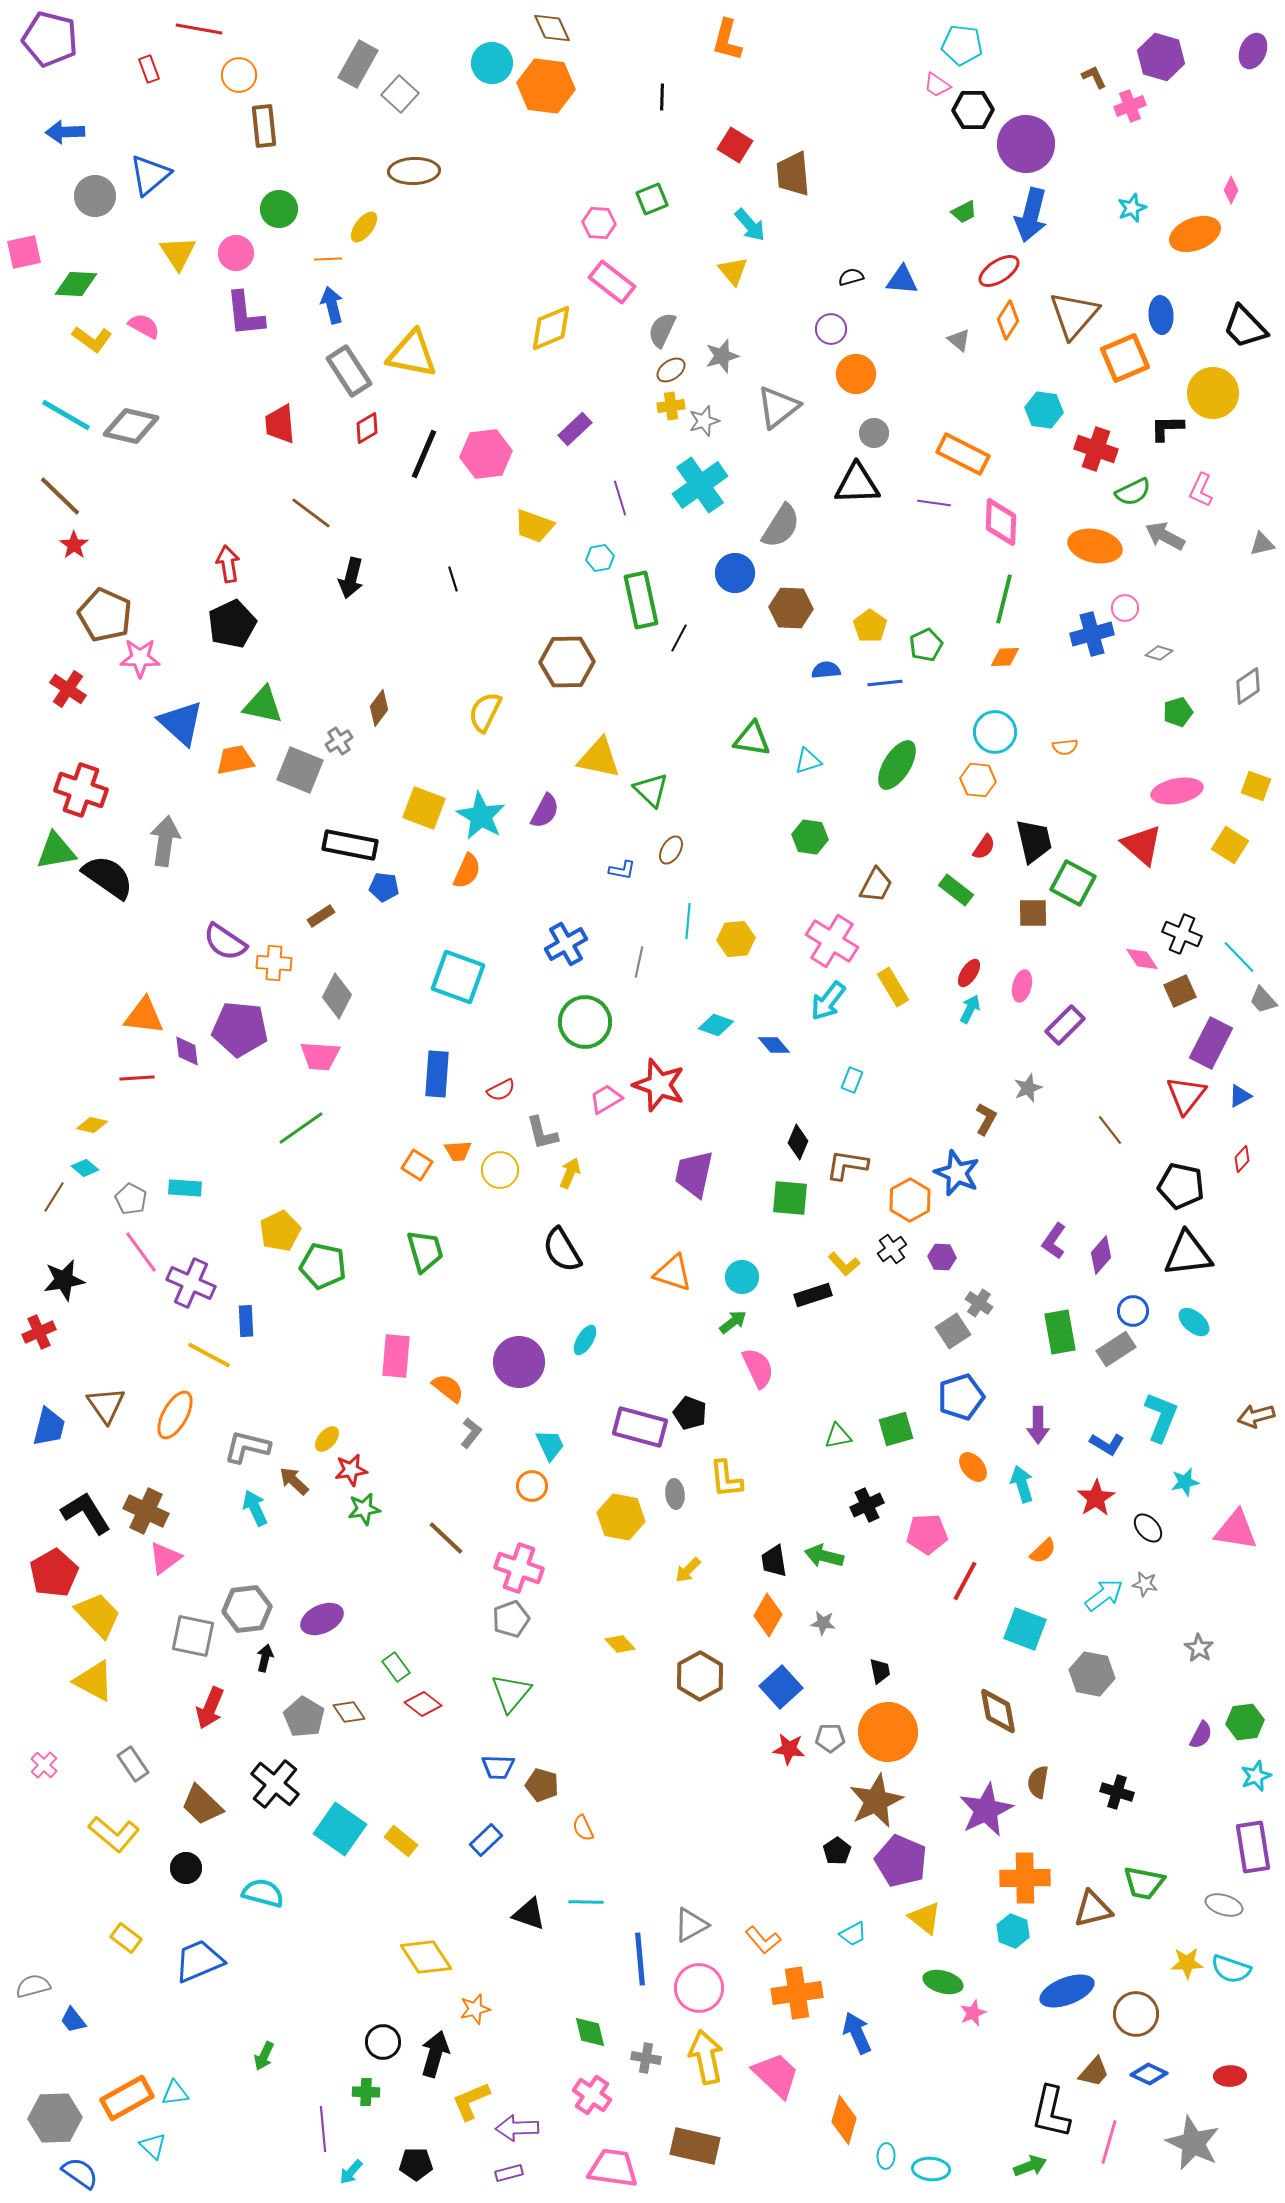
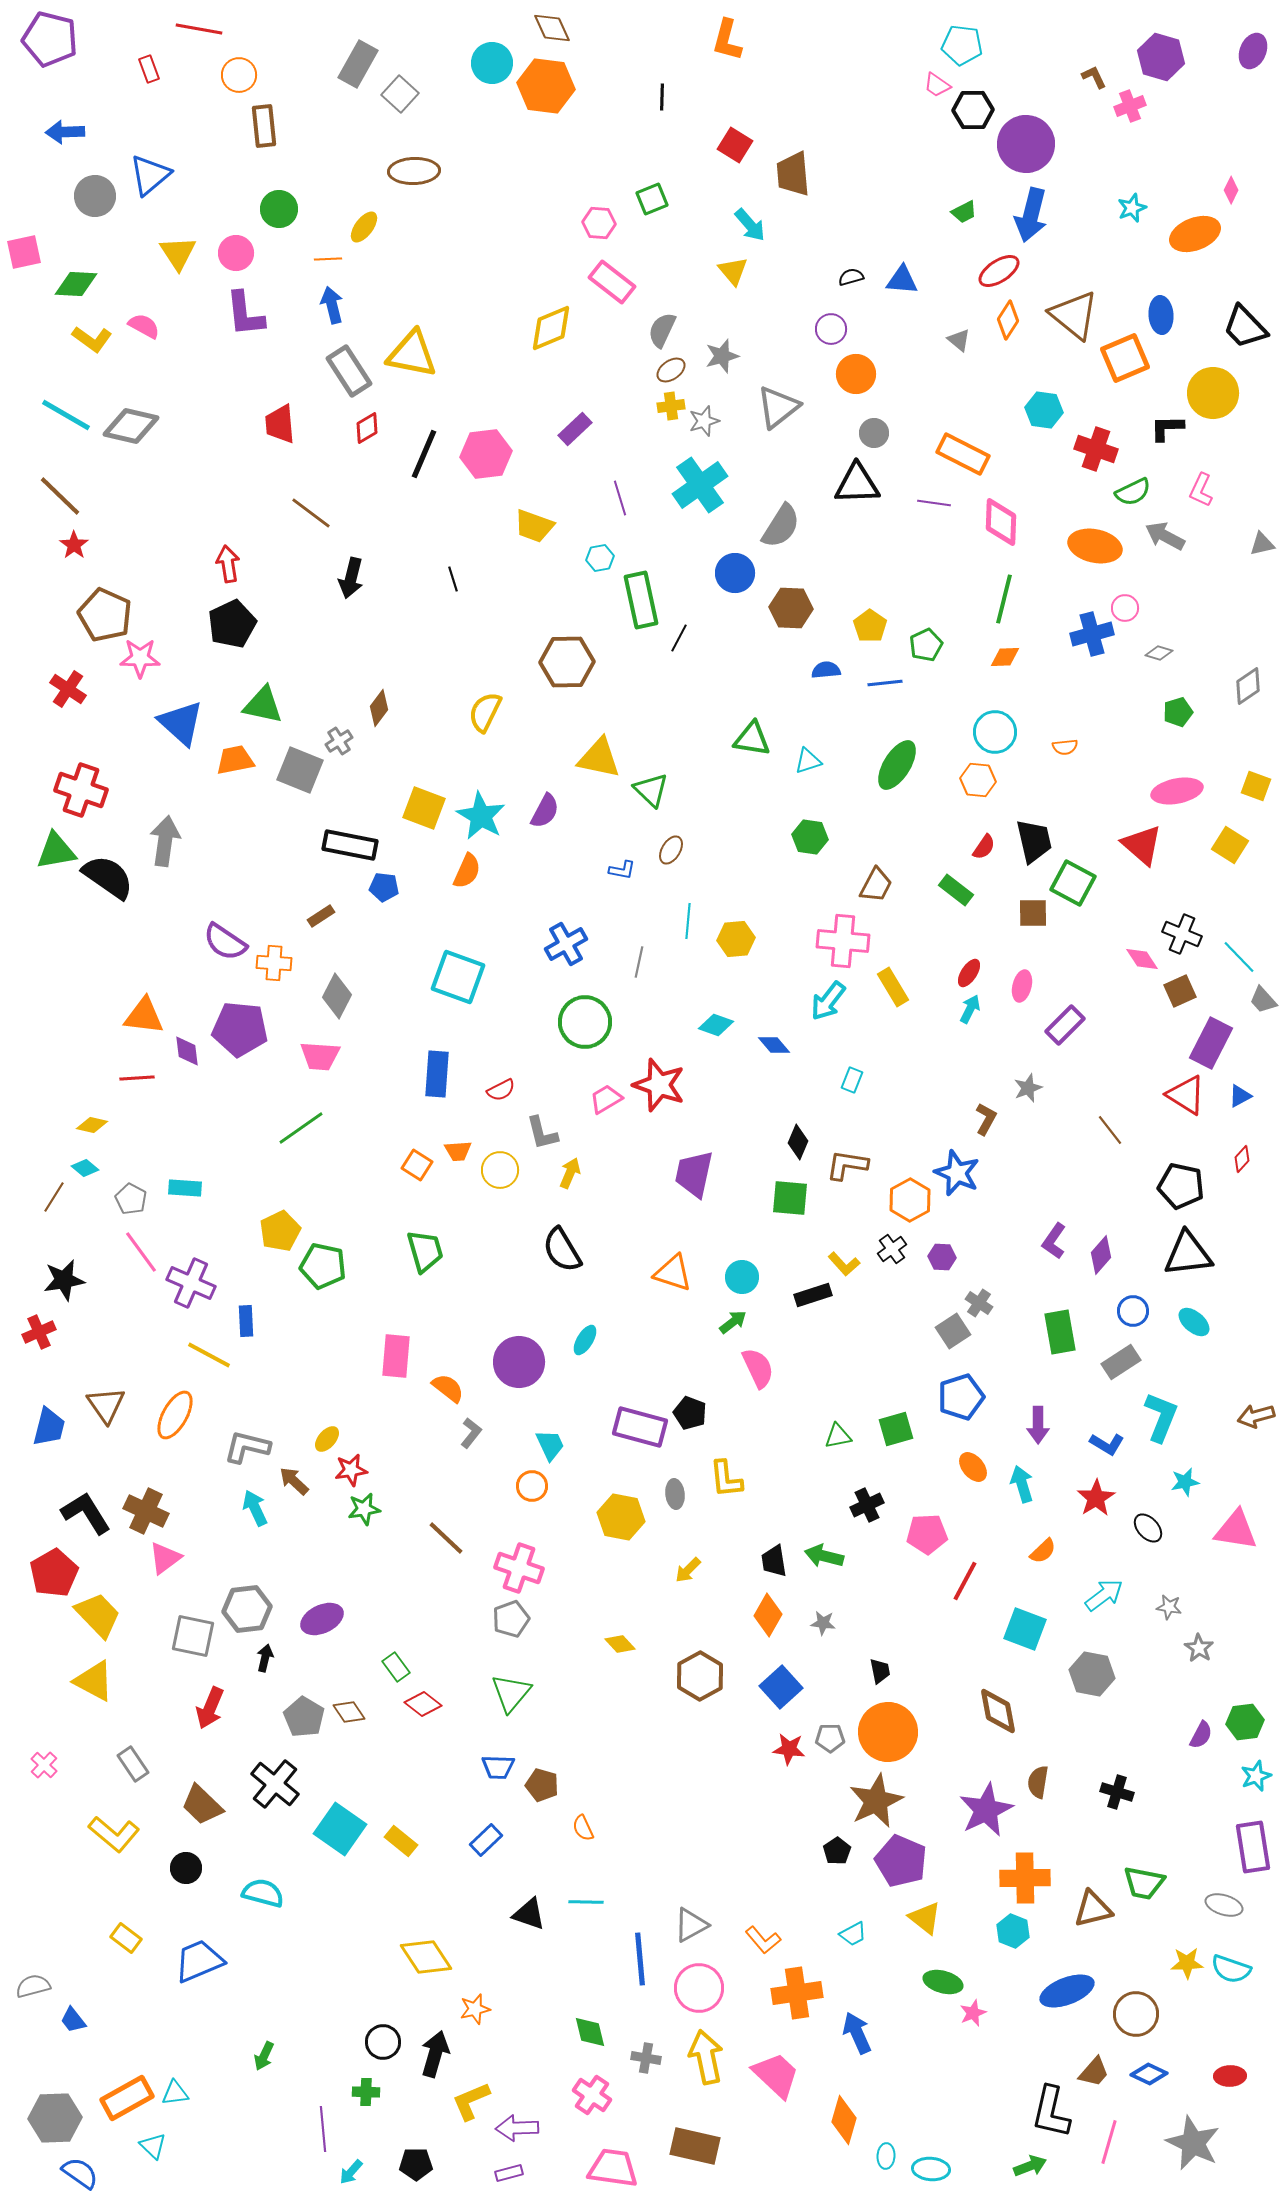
brown triangle at (1074, 315): rotated 32 degrees counterclockwise
pink cross at (832, 941): moved 11 px right; rotated 27 degrees counterclockwise
red triangle at (1186, 1095): rotated 36 degrees counterclockwise
gray rectangle at (1116, 1349): moved 5 px right, 13 px down
gray star at (1145, 1584): moved 24 px right, 23 px down
